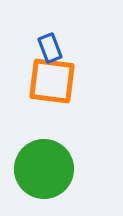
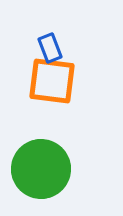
green circle: moved 3 px left
